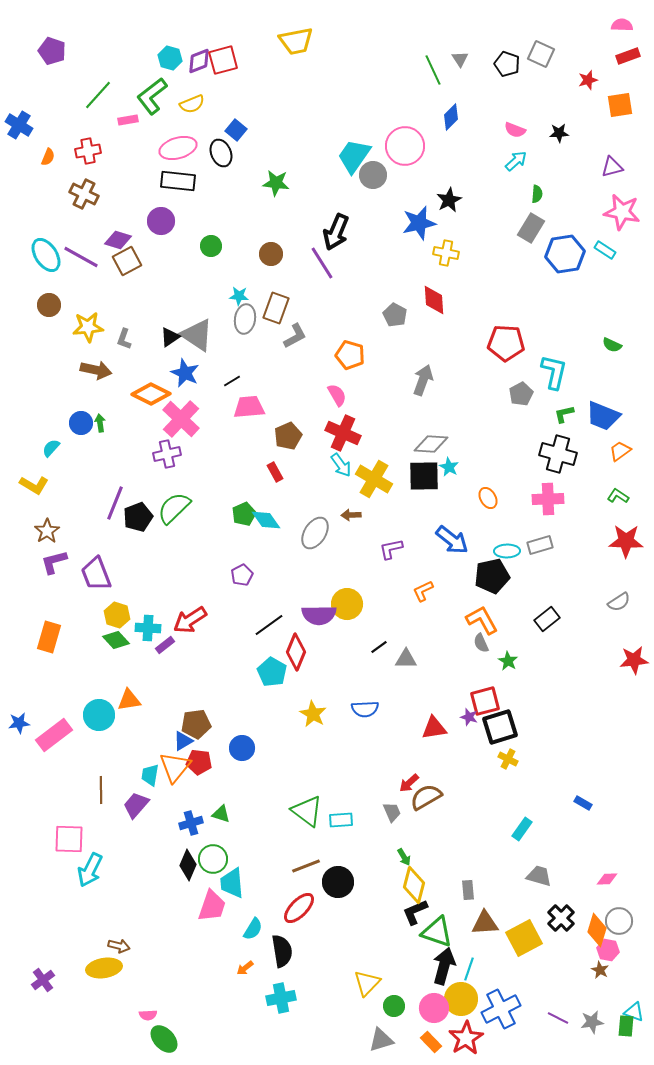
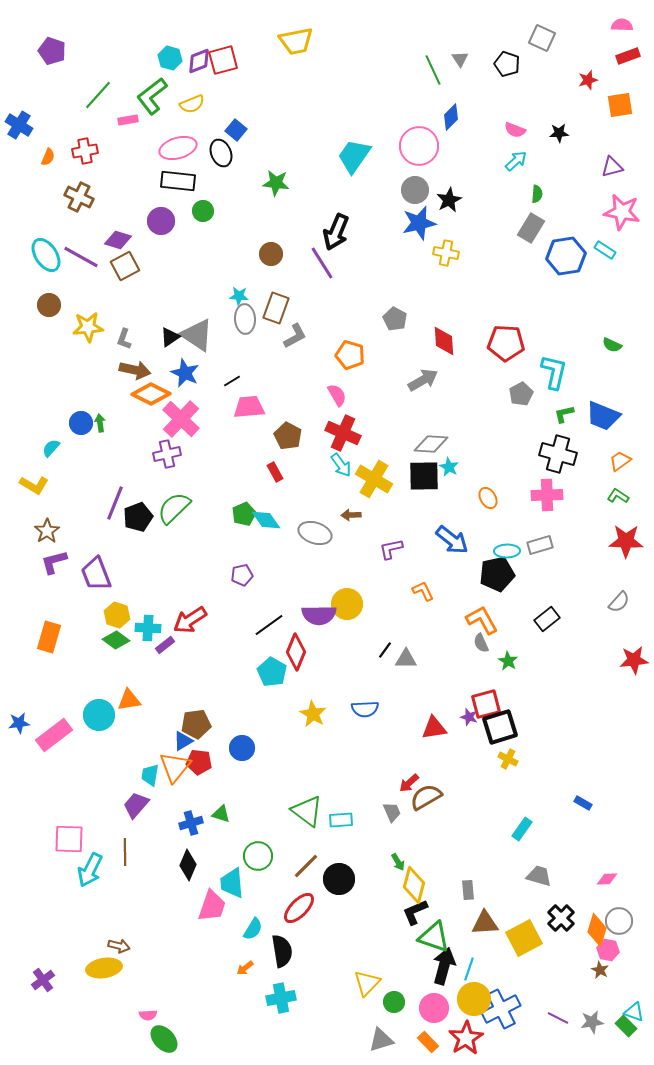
gray square at (541, 54): moved 1 px right, 16 px up
pink circle at (405, 146): moved 14 px right
red cross at (88, 151): moved 3 px left
gray circle at (373, 175): moved 42 px right, 15 px down
brown cross at (84, 194): moved 5 px left, 3 px down
green circle at (211, 246): moved 8 px left, 35 px up
blue hexagon at (565, 254): moved 1 px right, 2 px down
brown square at (127, 261): moved 2 px left, 5 px down
red diamond at (434, 300): moved 10 px right, 41 px down
gray pentagon at (395, 315): moved 4 px down
gray ellipse at (245, 319): rotated 12 degrees counterclockwise
brown arrow at (96, 370): moved 39 px right
gray arrow at (423, 380): rotated 40 degrees clockwise
brown pentagon at (288, 436): rotated 20 degrees counterclockwise
orange trapezoid at (620, 451): moved 10 px down
pink cross at (548, 499): moved 1 px left, 4 px up
gray ellipse at (315, 533): rotated 76 degrees clockwise
purple pentagon at (242, 575): rotated 15 degrees clockwise
black pentagon at (492, 576): moved 5 px right, 2 px up
orange L-shape at (423, 591): rotated 90 degrees clockwise
gray semicircle at (619, 602): rotated 15 degrees counterclockwise
green diamond at (116, 640): rotated 12 degrees counterclockwise
black line at (379, 647): moved 6 px right, 3 px down; rotated 18 degrees counterclockwise
red square at (485, 701): moved 1 px right, 3 px down
brown line at (101, 790): moved 24 px right, 62 px down
green arrow at (404, 857): moved 6 px left, 5 px down
green circle at (213, 859): moved 45 px right, 3 px up
brown line at (306, 866): rotated 24 degrees counterclockwise
black circle at (338, 882): moved 1 px right, 3 px up
green triangle at (437, 932): moved 3 px left, 5 px down
yellow circle at (461, 999): moved 13 px right
green circle at (394, 1006): moved 4 px up
green rectangle at (626, 1026): rotated 50 degrees counterclockwise
orange rectangle at (431, 1042): moved 3 px left
